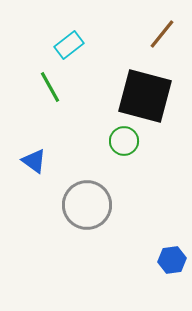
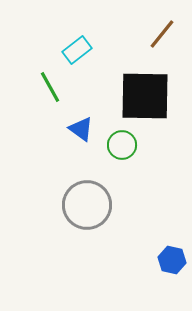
cyan rectangle: moved 8 px right, 5 px down
black square: rotated 14 degrees counterclockwise
green circle: moved 2 px left, 4 px down
blue triangle: moved 47 px right, 32 px up
blue hexagon: rotated 20 degrees clockwise
